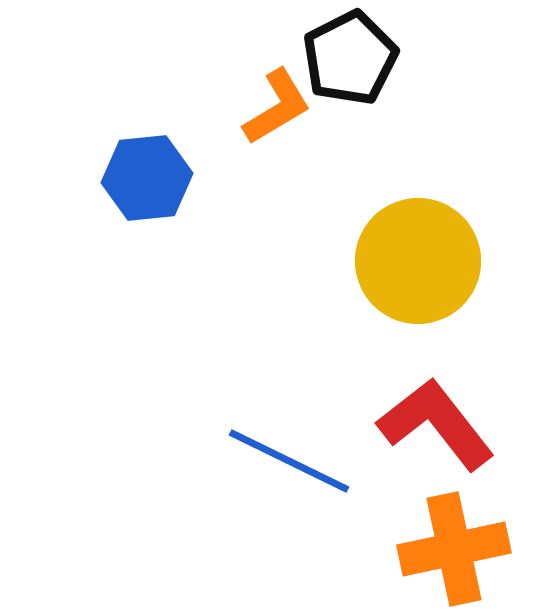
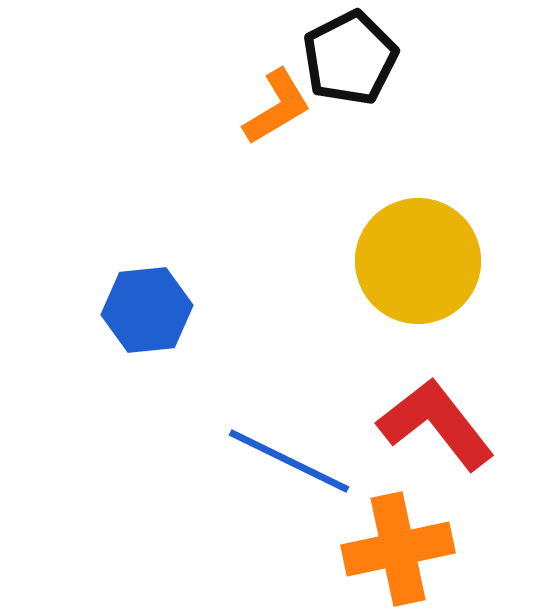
blue hexagon: moved 132 px down
orange cross: moved 56 px left
